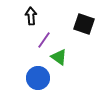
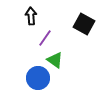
black square: rotated 10 degrees clockwise
purple line: moved 1 px right, 2 px up
green triangle: moved 4 px left, 3 px down
